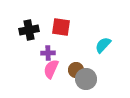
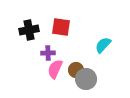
pink semicircle: moved 4 px right
